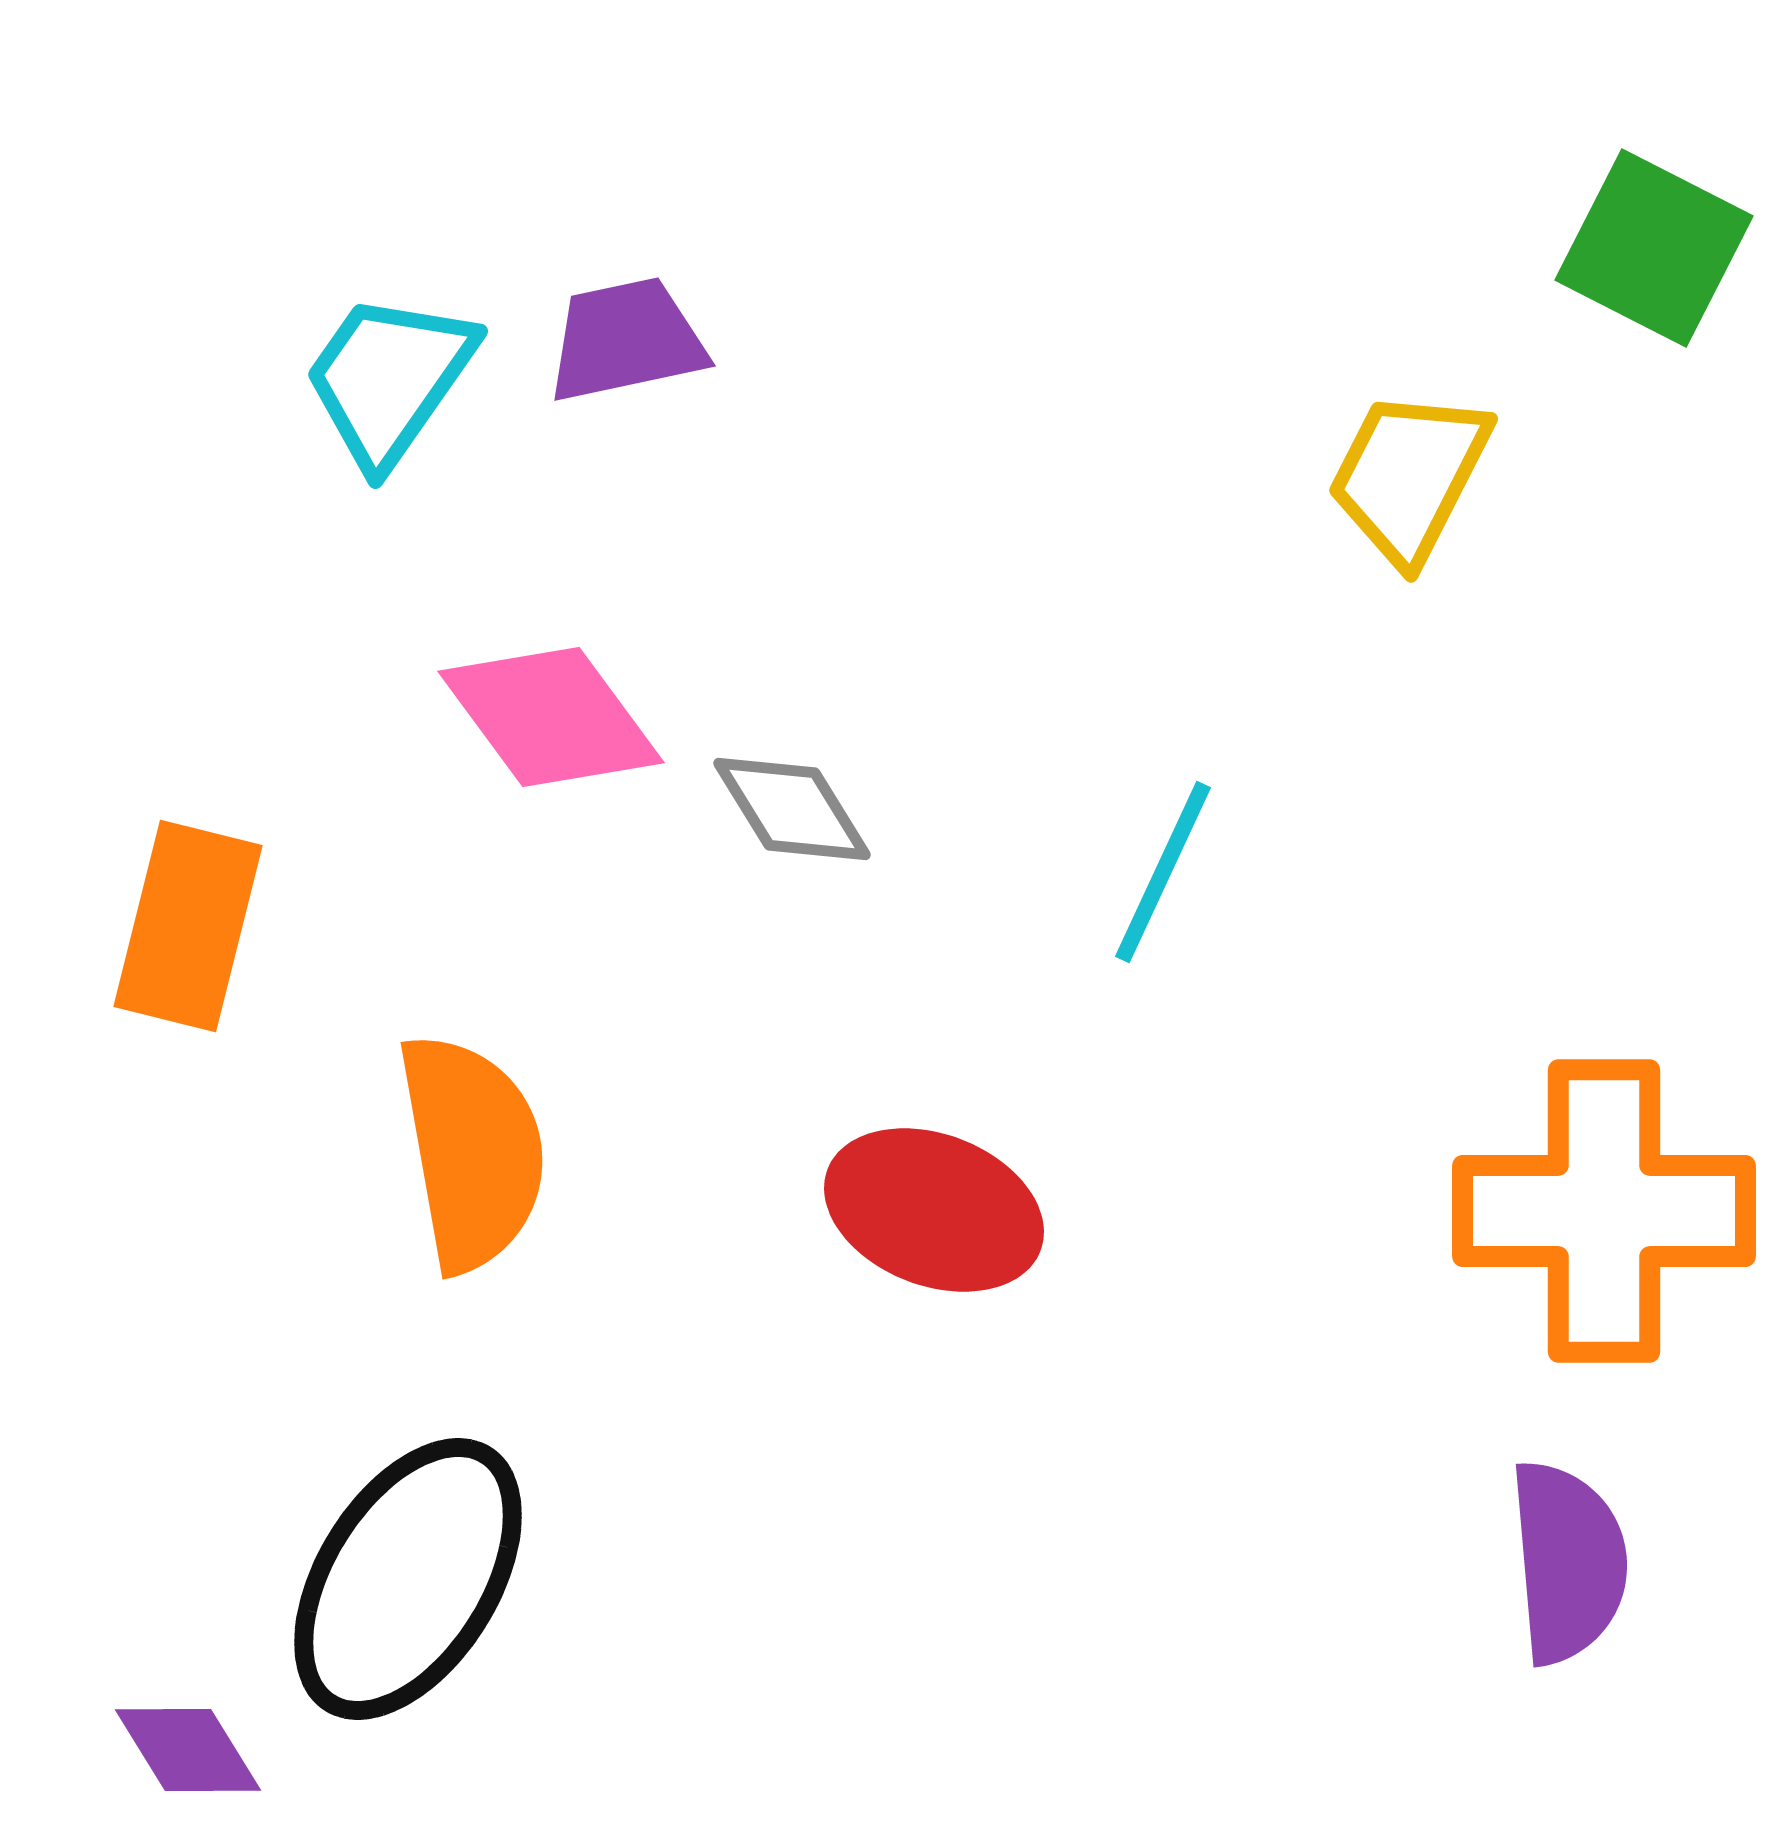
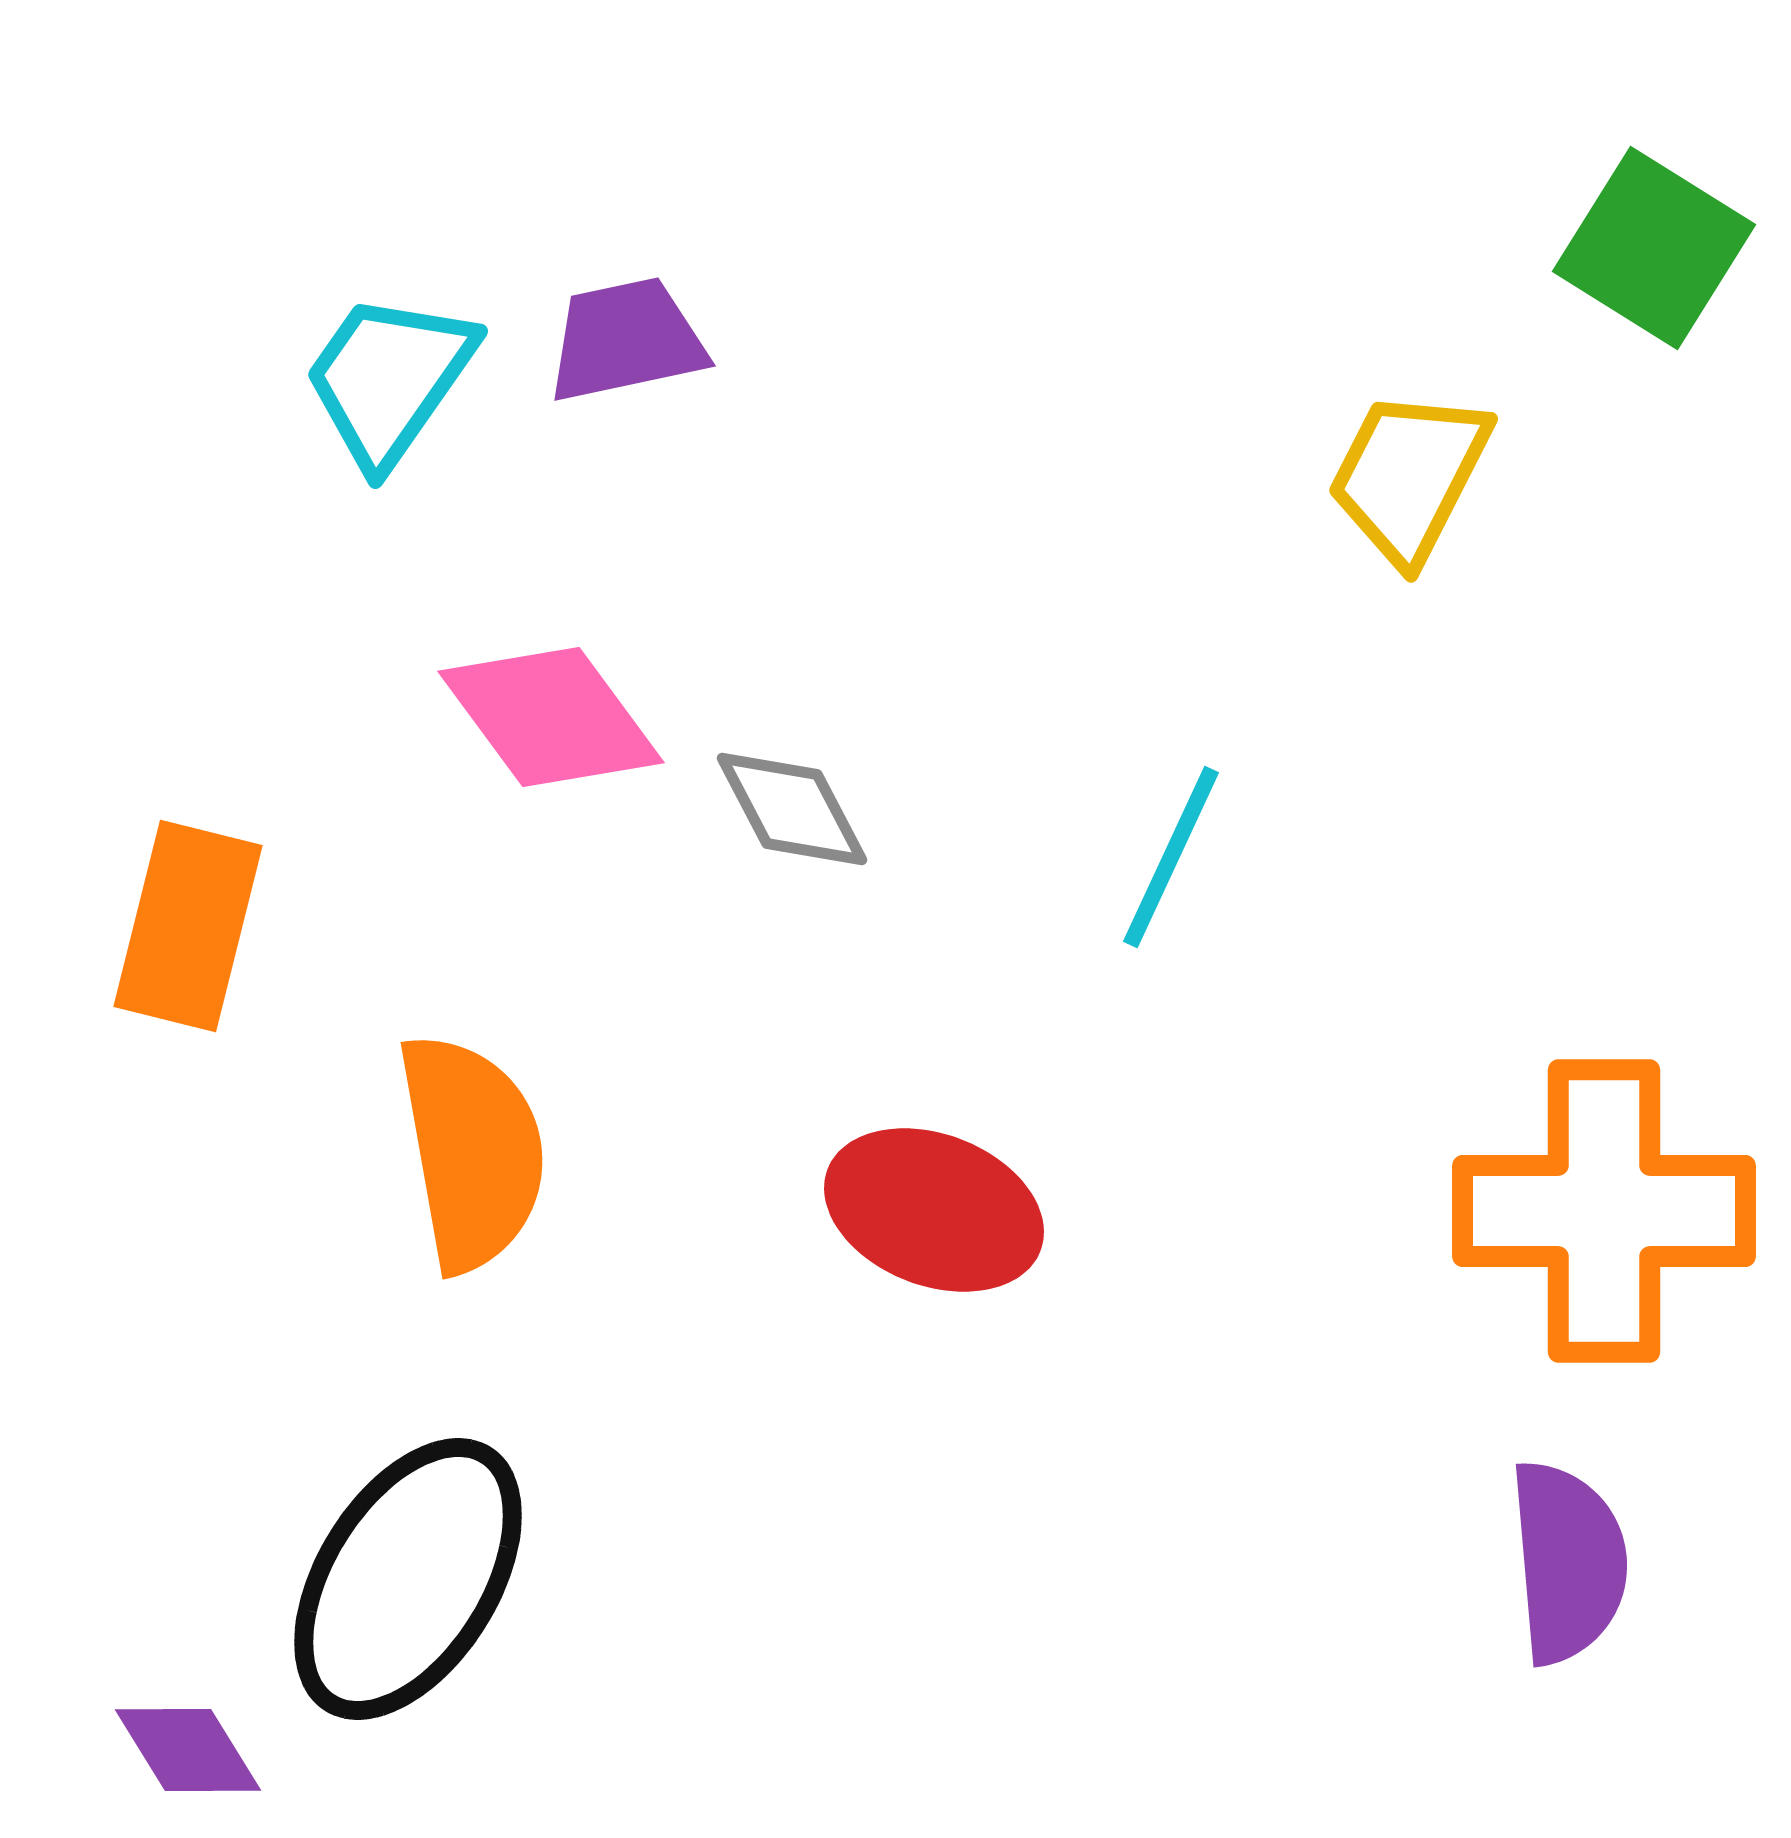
green square: rotated 5 degrees clockwise
gray diamond: rotated 4 degrees clockwise
cyan line: moved 8 px right, 15 px up
